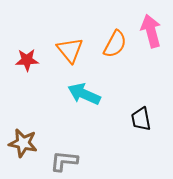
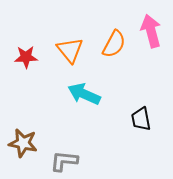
orange semicircle: moved 1 px left
red star: moved 1 px left, 3 px up
